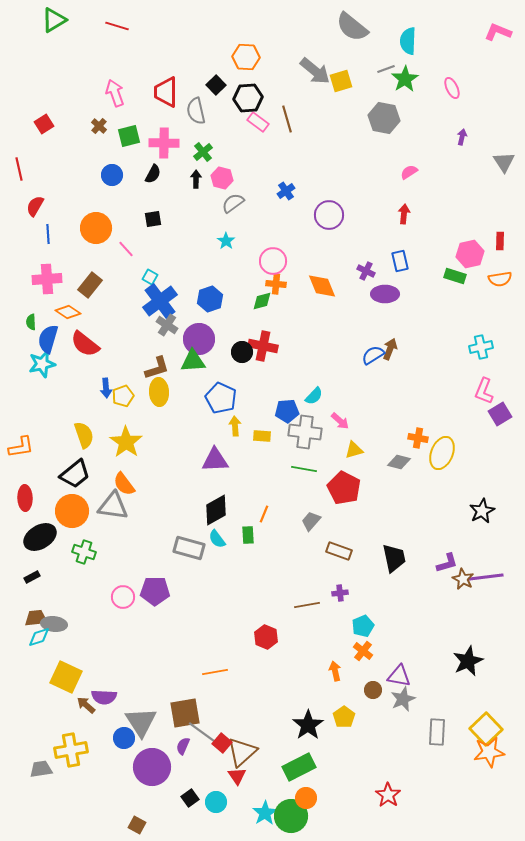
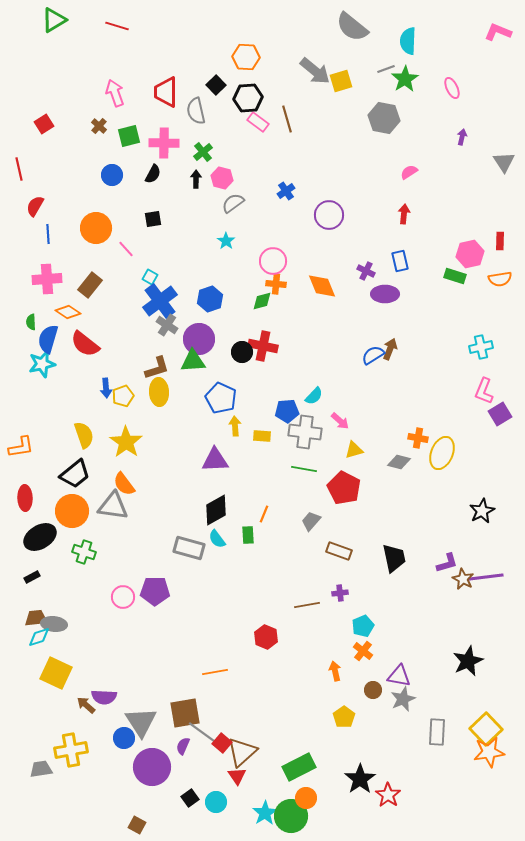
yellow square at (66, 677): moved 10 px left, 4 px up
black star at (308, 725): moved 52 px right, 54 px down
